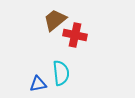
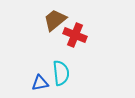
red cross: rotated 10 degrees clockwise
blue triangle: moved 2 px right, 1 px up
